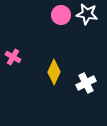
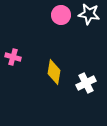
white star: moved 2 px right
pink cross: rotated 14 degrees counterclockwise
yellow diamond: rotated 15 degrees counterclockwise
